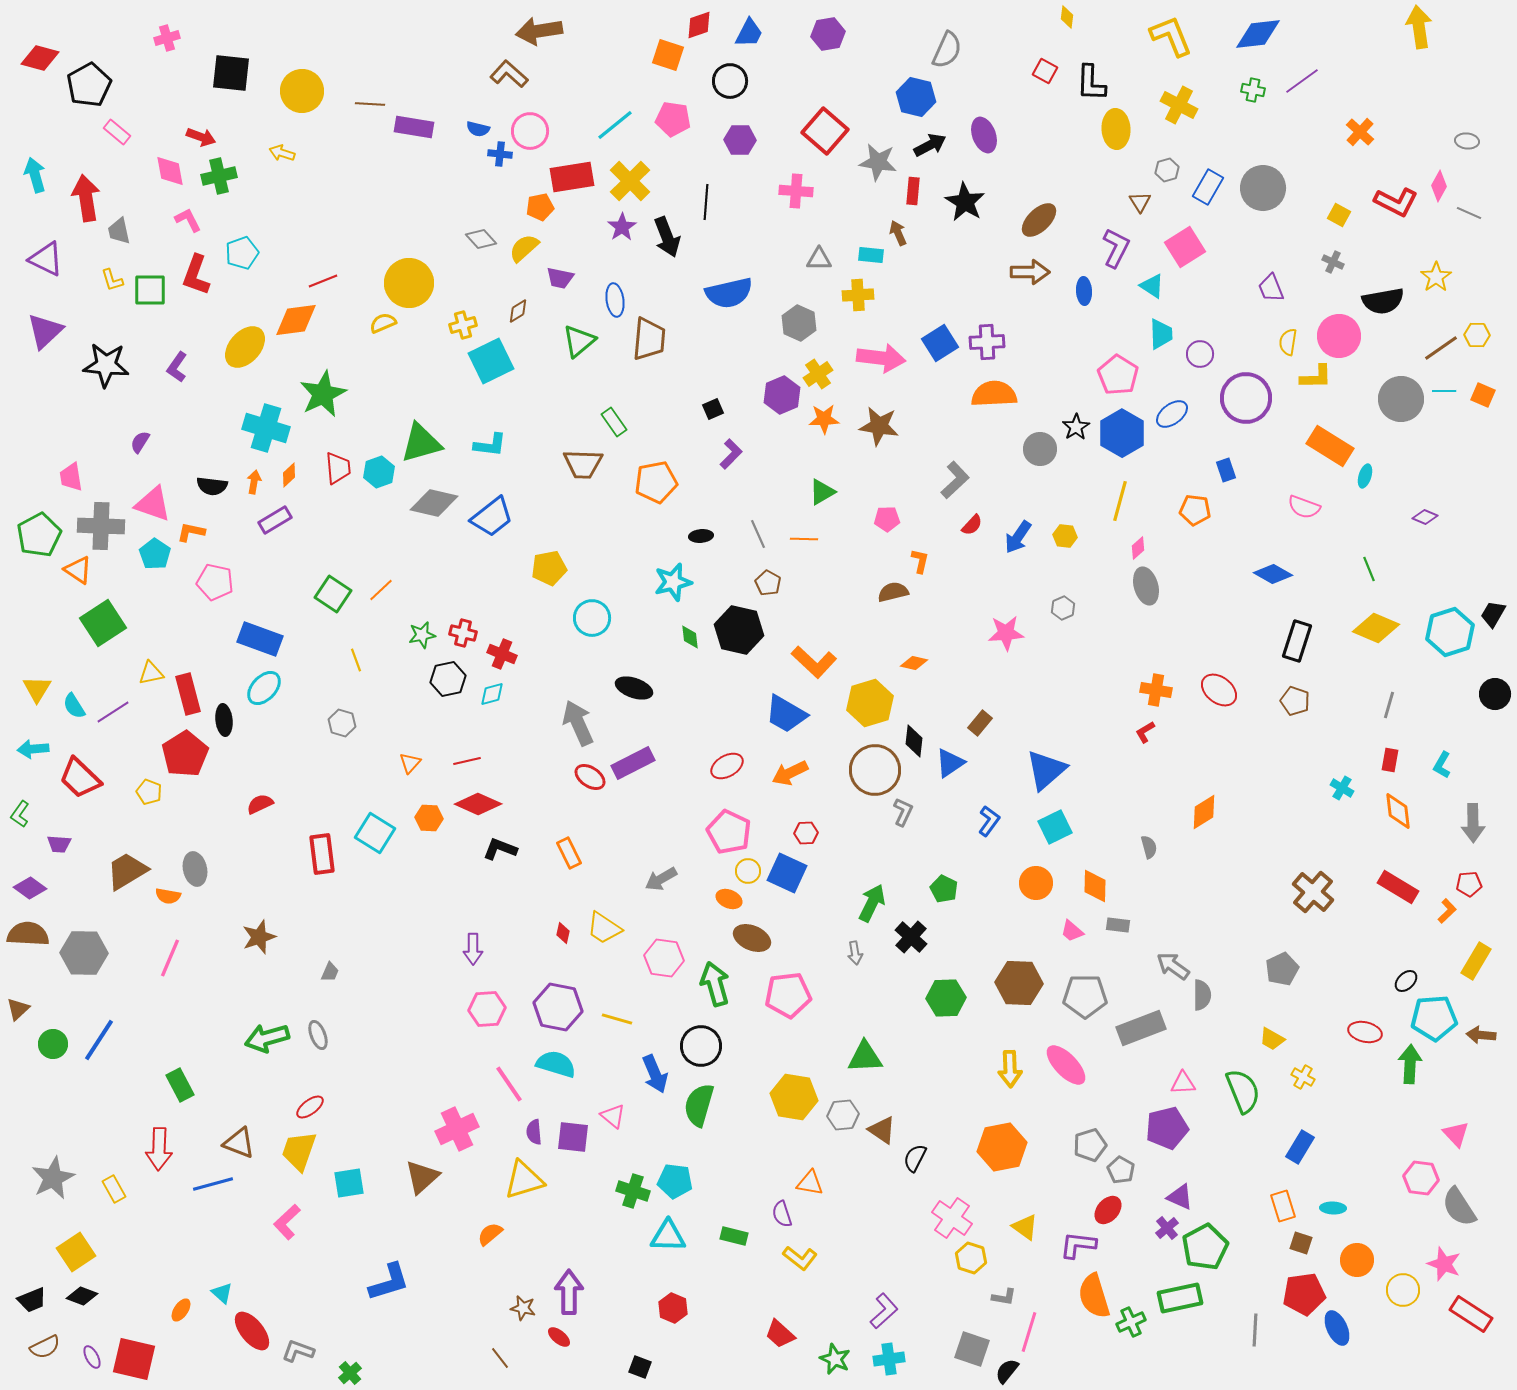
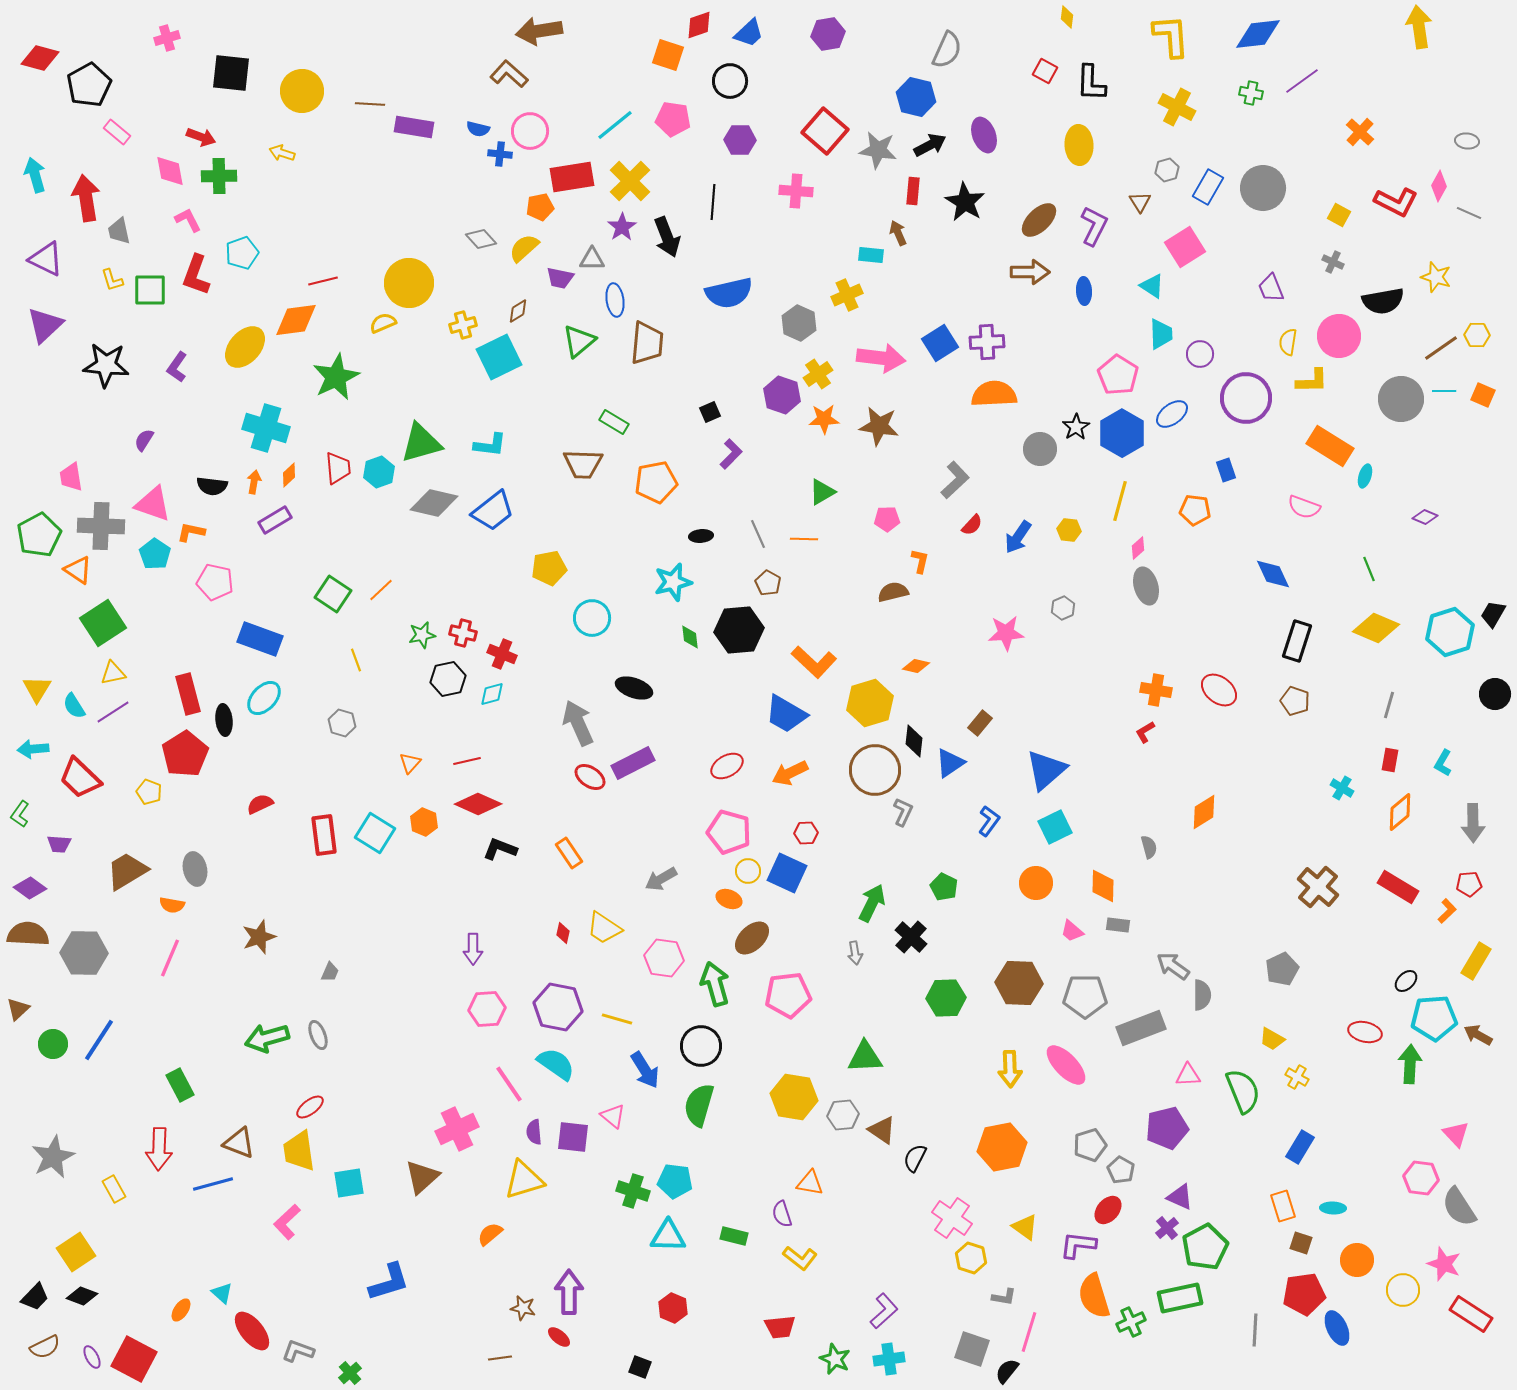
blue trapezoid at (749, 33): rotated 20 degrees clockwise
yellow L-shape at (1171, 36): rotated 18 degrees clockwise
green cross at (1253, 90): moved 2 px left, 3 px down
yellow cross at (1179, 105): moved 2 px left, 2 px down
yellow ellipse at (1116, 129): moved 37 px left, 16 px down
gray star at (878, 162): moved 12 px up
green cross at (219, 176): rotated 12 degrees clockwise
black line at (706, 202): moved 7 px right
purple L-shape at (1116, 248): moved 22 px left, 22 px up
gray triangle at (819, 259): moved 227 px left
yellow star at (1436, 277): rotated 20 degrees counterclockwise
red line at (323, 281): rotated 8 degrees clockwise
yellow cross at (858, 295): moved 11 px left; rotated 20 degrees counterclockwise
purple triangle at (45, 331): moved 6 px up
brown trapezoid at (649, 339): moved 2 px left, 4 px down
cyan square at (491, 361): moved 8 px right, 4 px up
yellow L-shape at (1316, 377): moved 4 px left, 4 px down
green star at (323, 394): moved 13 px right, 17 px up
purple hexagon at (782, 395): rotated 18 degrees counterclockwise
black square at (713, 409): moved 3 px left, 3 px down
green rectangle at (614, 422): rotated 24 degrees counterclockwise
purple semicircle at (140, 442): moved 4 px right, 2 px up
blue trapezoid at (492, 517): moved 1 px right, 6 px up
yellow hexagon at (1065, 536): moved 4 px right, 6 px up
blue diamond at (1273, 574): rotated 36 degrees clockwise
black hexagon at (739, 630): rotated 18 degrees counterclockwise
orange diamond at (914, 663): moved 2 px right, 3 px down
yellow triangle at (151, 673): moved 38 px left
cyan ellipse at (264, 688): moved 10 px down
cyan L-shape at (1442, 765): moved 1 px right, 2 px up
orange diamond at (1398, 811): moved 2 px right, 1 px down; rotated 57 degrees clockwise
orange hexagon at (429, 818): moved 5 px left, 4 px down; rotated 20 degrees clockwise
pink pentagon at (729, 832): rotated 9 degrees counterclockwise
orange rectangle at (569, 853): rotated 8 degrees counterclockwise
red rectangle at (322, 854): moved 2 px right, 19 px up
orange diamond at (1095, 886): moved 8 px right
green pentagon at (944, 889): moved 2 px up
brown cross at (1313, 892): moved 5 px right, 5 px up
orange semicircle at (168, 896): moved 4 px right, 9 px down
brown ellipse at (752, 938): rotated 66 degrees counterclockwise
brown arrow at (1481, 1035): moved 3 px left; rotated 24 degrees clockwise
cyan semicircle at (556, 1064): rotated 18 degrees clockwise
blue arrow at (655, 1074): moved 10 px left, 4 px up; rotated 9 degrees counterclockwise
yellow cross at (1303, 1077): moved 6 px left
pink triangle at (1183, 1083): moved 5 px right, 8 px up
yellow trapezoid at (299, 1151): rotated 27 degrees counterclockwise
gray star at (53, 1178): moved 21 px up
black trapezoid at (32, 1300): moved 3 px right, 3 px up; rotated 24 degrees counterclockwise
red trapezoid at (780, 1334): moved 7 px up; rotated 48 degrees counterclockwise
brown line at (500, 1358): rotated 60 degrees counterclockwise
red square at (134, 1359): rotated 15 degrees clockwise
